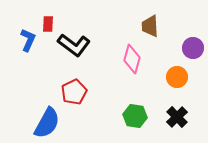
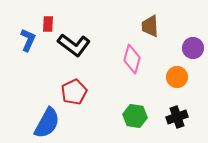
black cross: rotated 25 degrees clockwise
